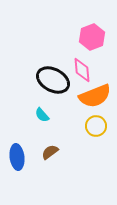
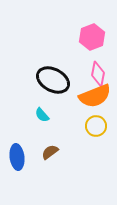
pink diamond: moved 16 px right, 4 px down; rotated 15 degrees clockwise
